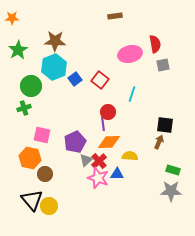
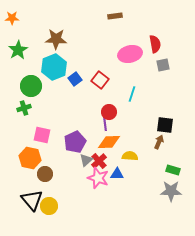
brown star: moved 1 px right, 2 px up
red circle: moved 1 px right
purple line: moved 2 px right
